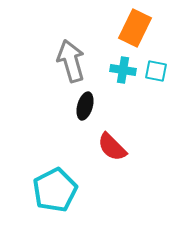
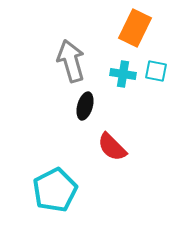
cyan cross: moved 4 px down
